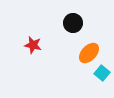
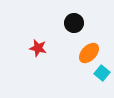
black circle: moved 1 px right
red star: moved 5 px right, 3 px down
